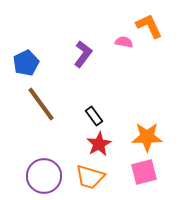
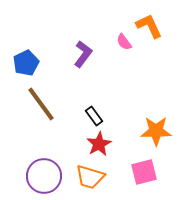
pink semicircle: rotated 138 degrees counterclockwise
orange star: moved 9 px right, 6 px up
